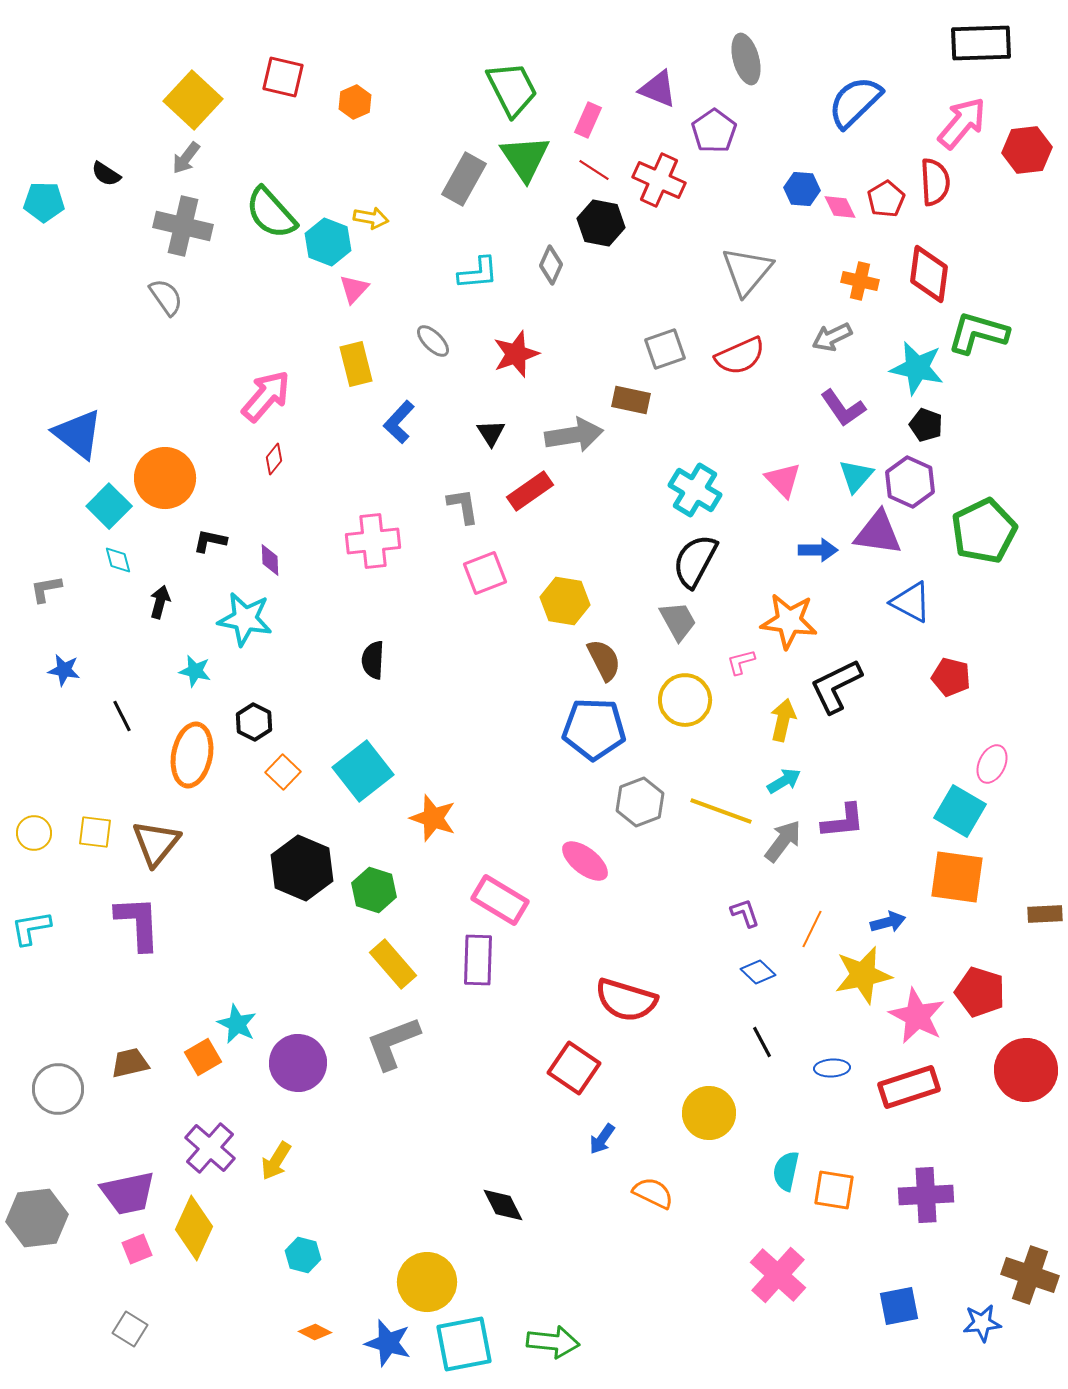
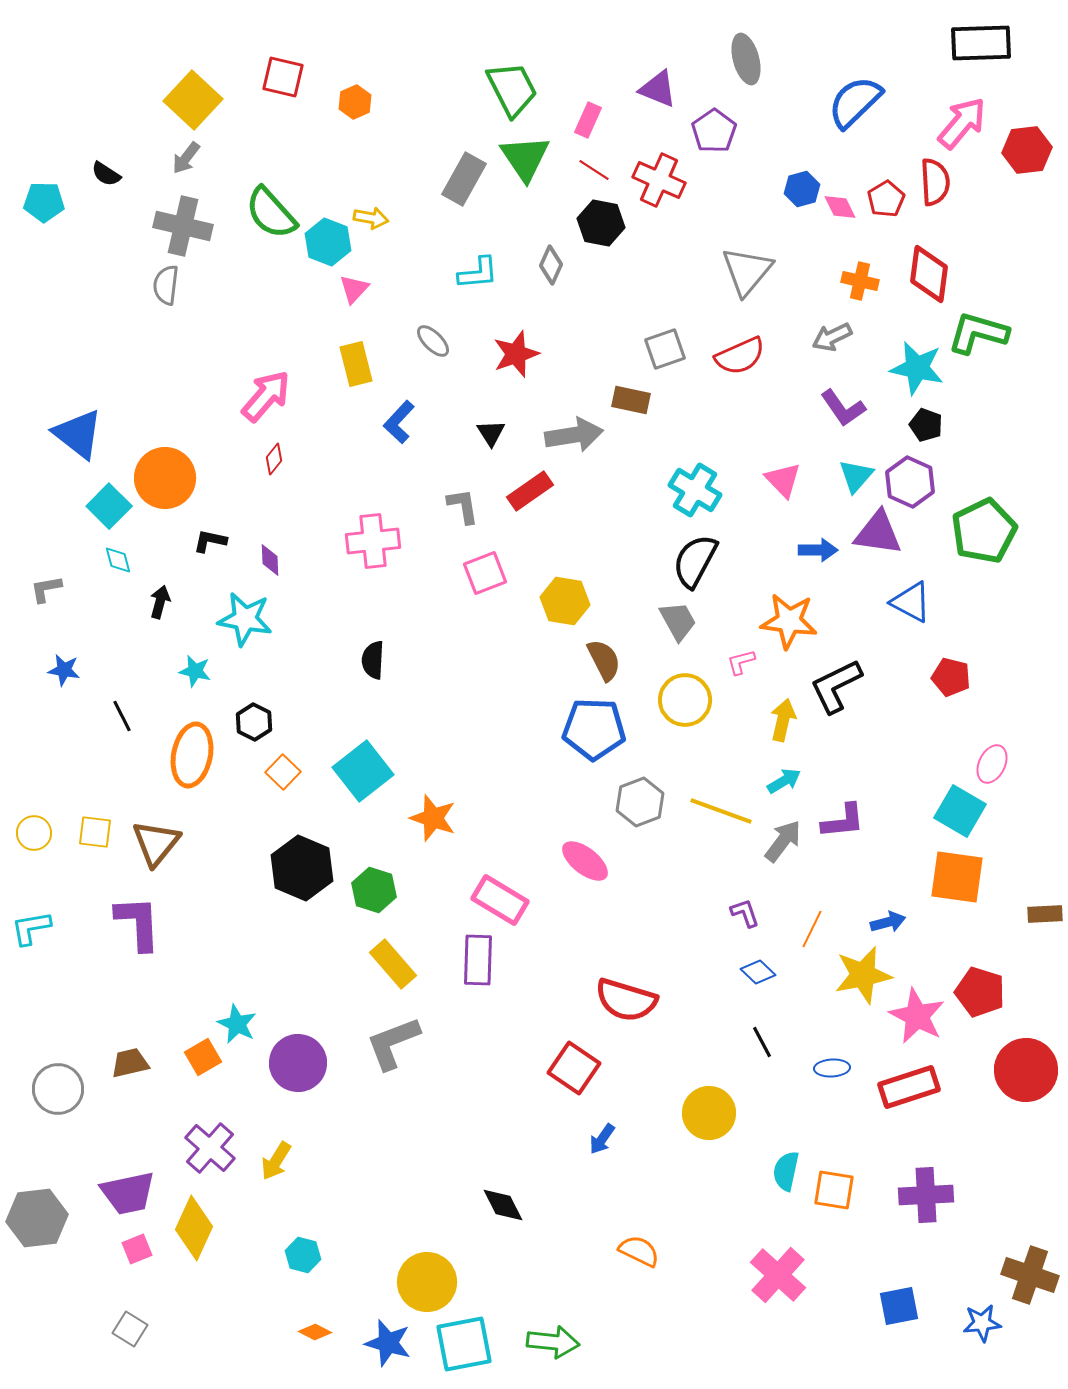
blue hexagon at (802, 189): rotated 20 degrees counterclockwise
gray semicircle at (166, 297): moved 12 px up; rotated 138 degrees counterclockwise
orange semicircle at (653, 1193): moved 14 px left, 58 px down
